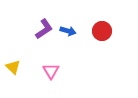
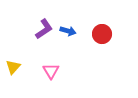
red circle: moved 3 px down
yellow triangle: rotated 28 degrees clockwise
